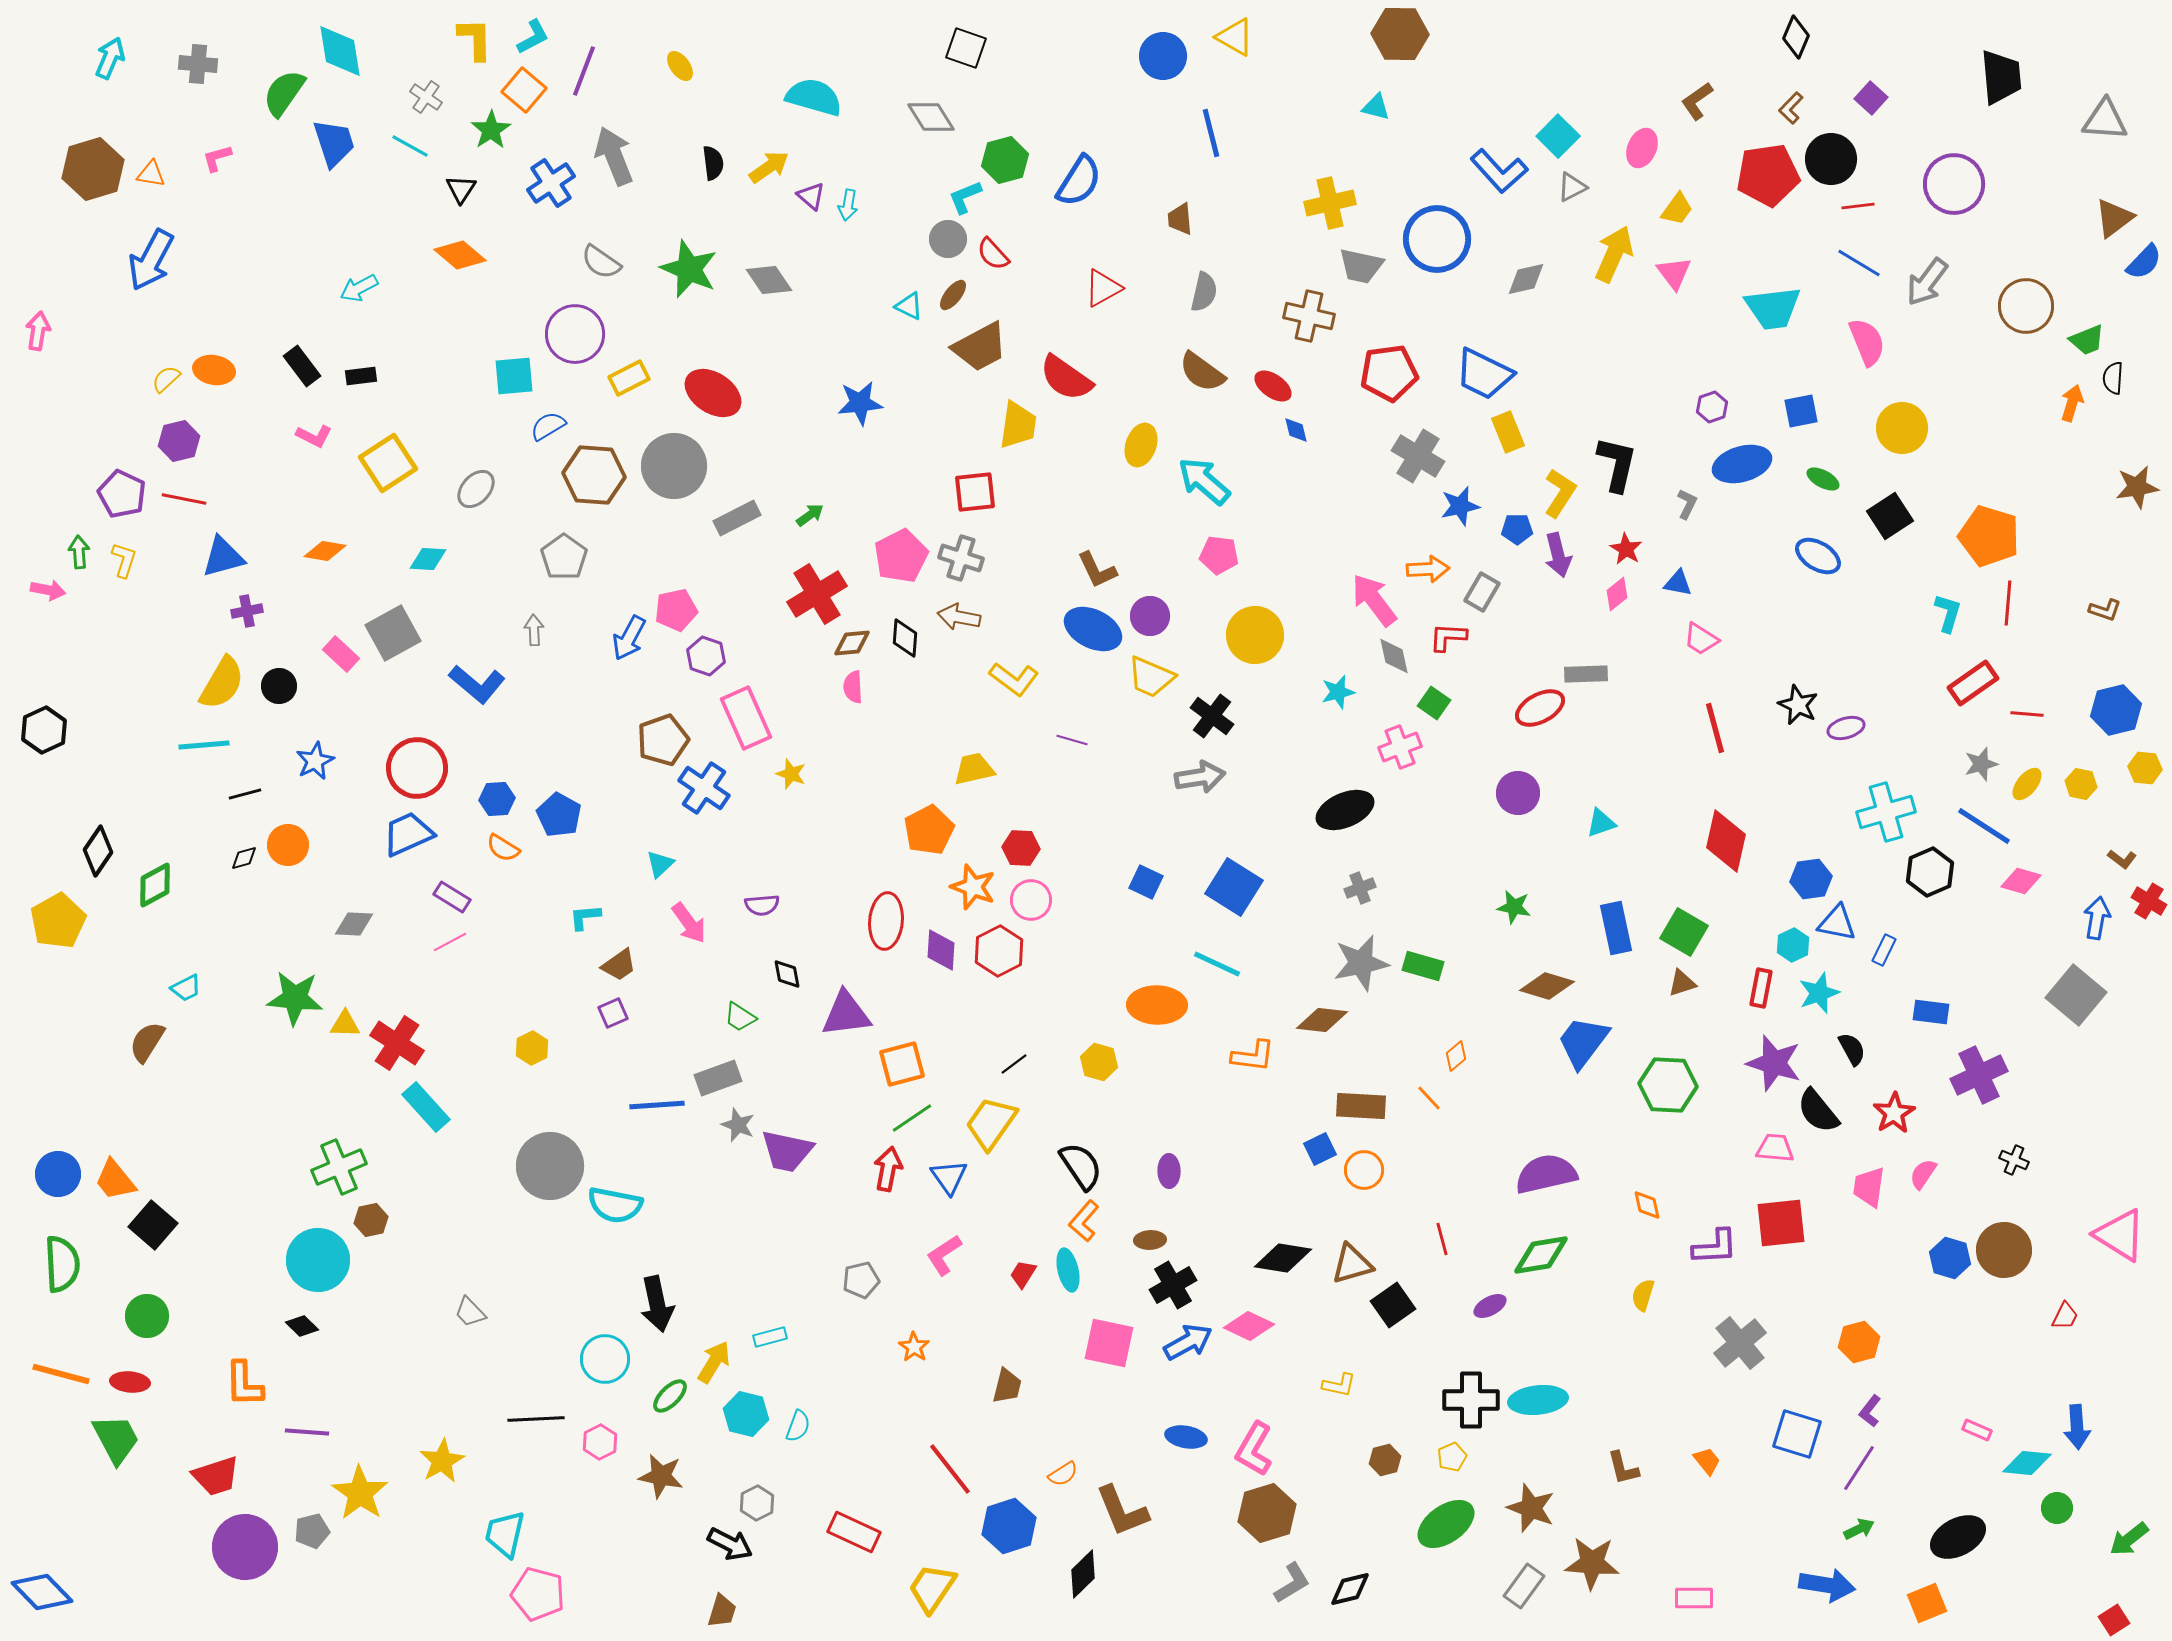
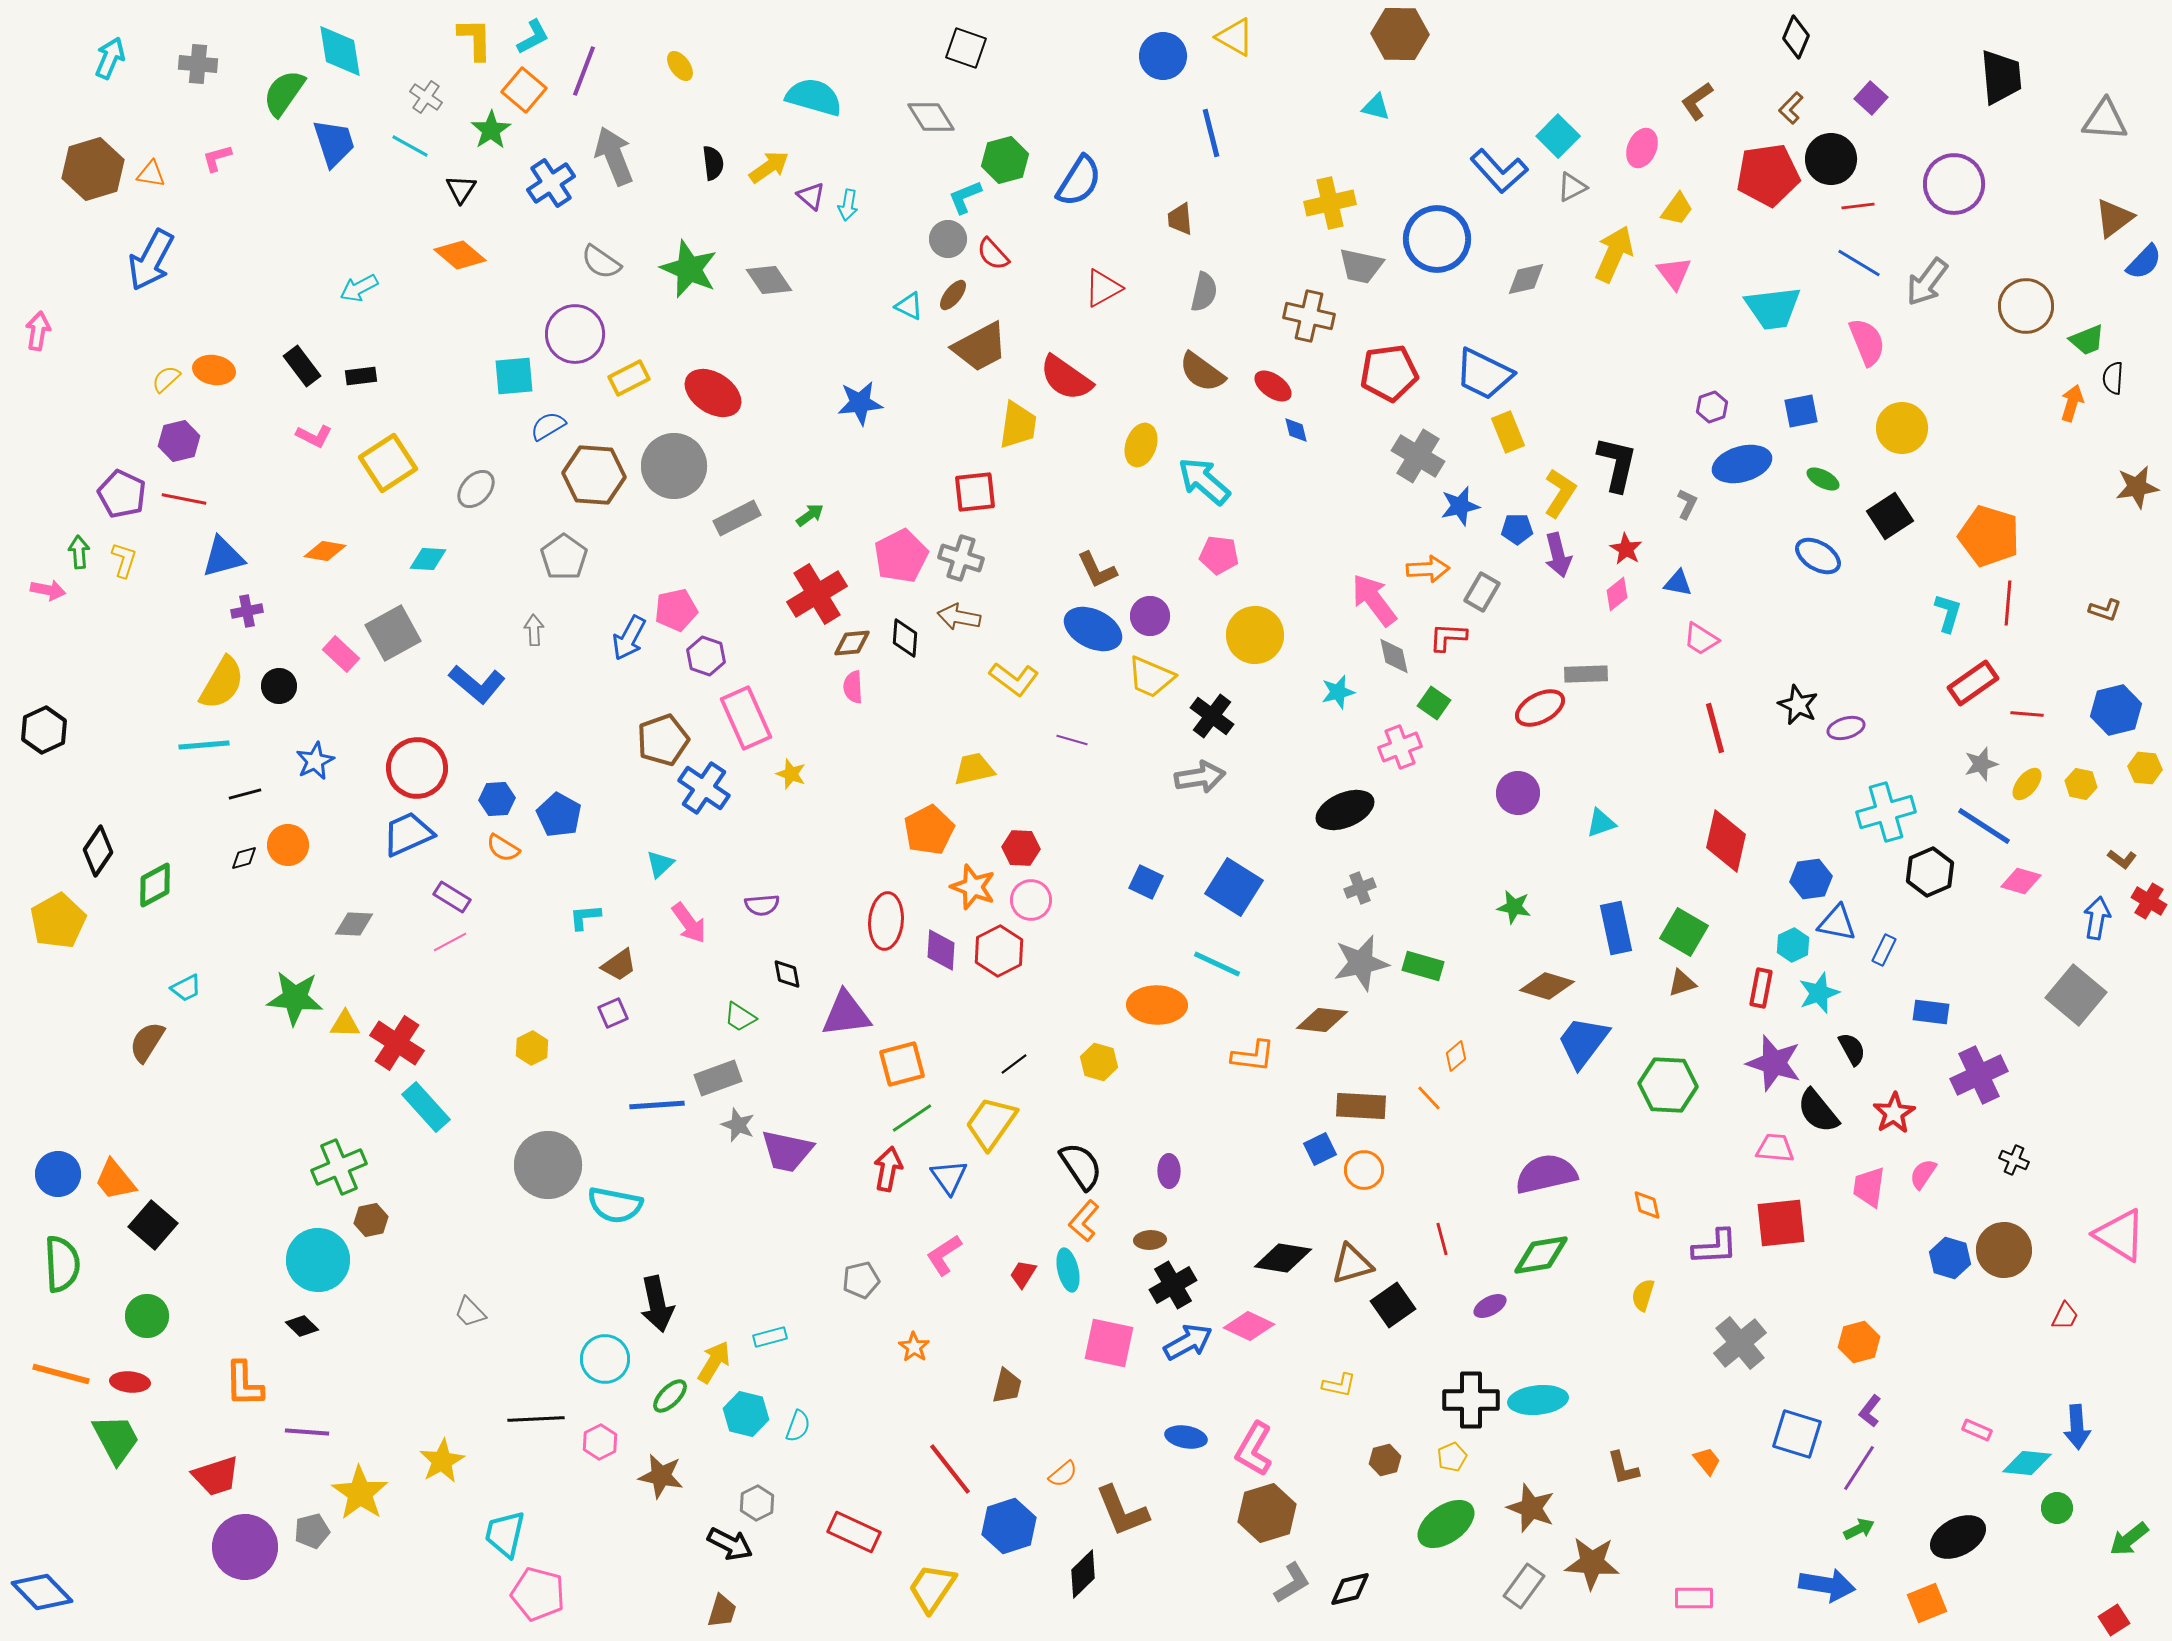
gray circle at (550, 1166): moved 2 px left, 1 px up
orange semicircle at (1063, 1474): rotated 8 degrees counterclockwise
